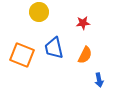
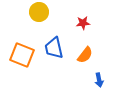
orange semicircle: rotated 12 degrees clockwise
